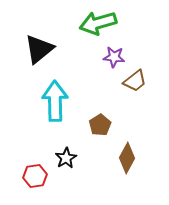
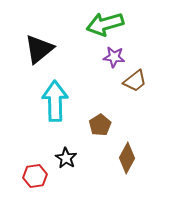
green arrow: moved 7 px right, 1 px down
black star: rotated 10 degrees counterclockwise
